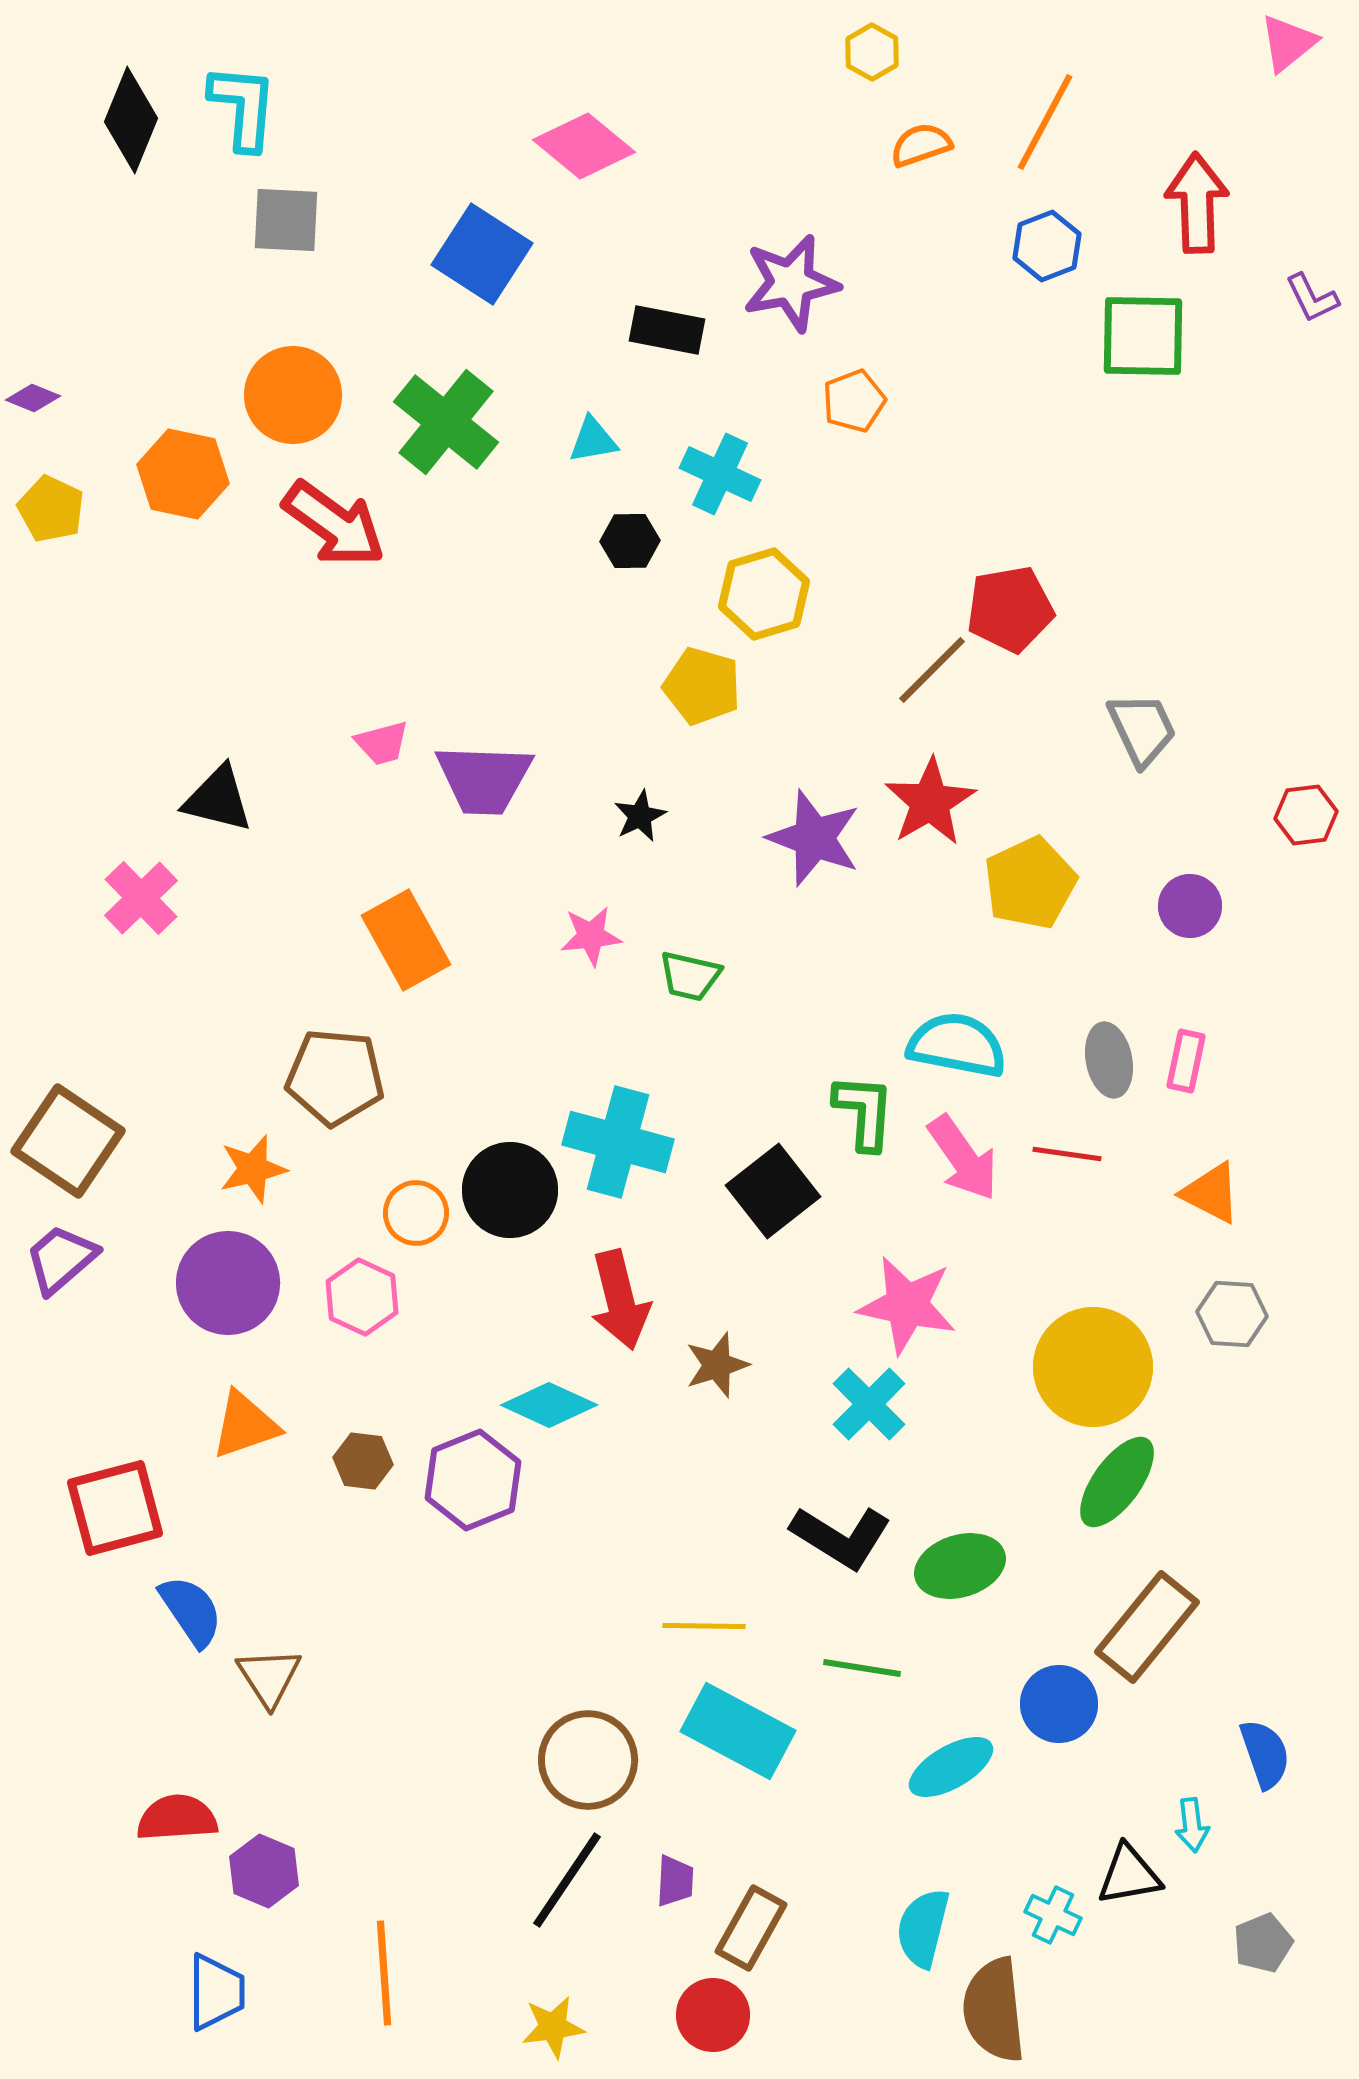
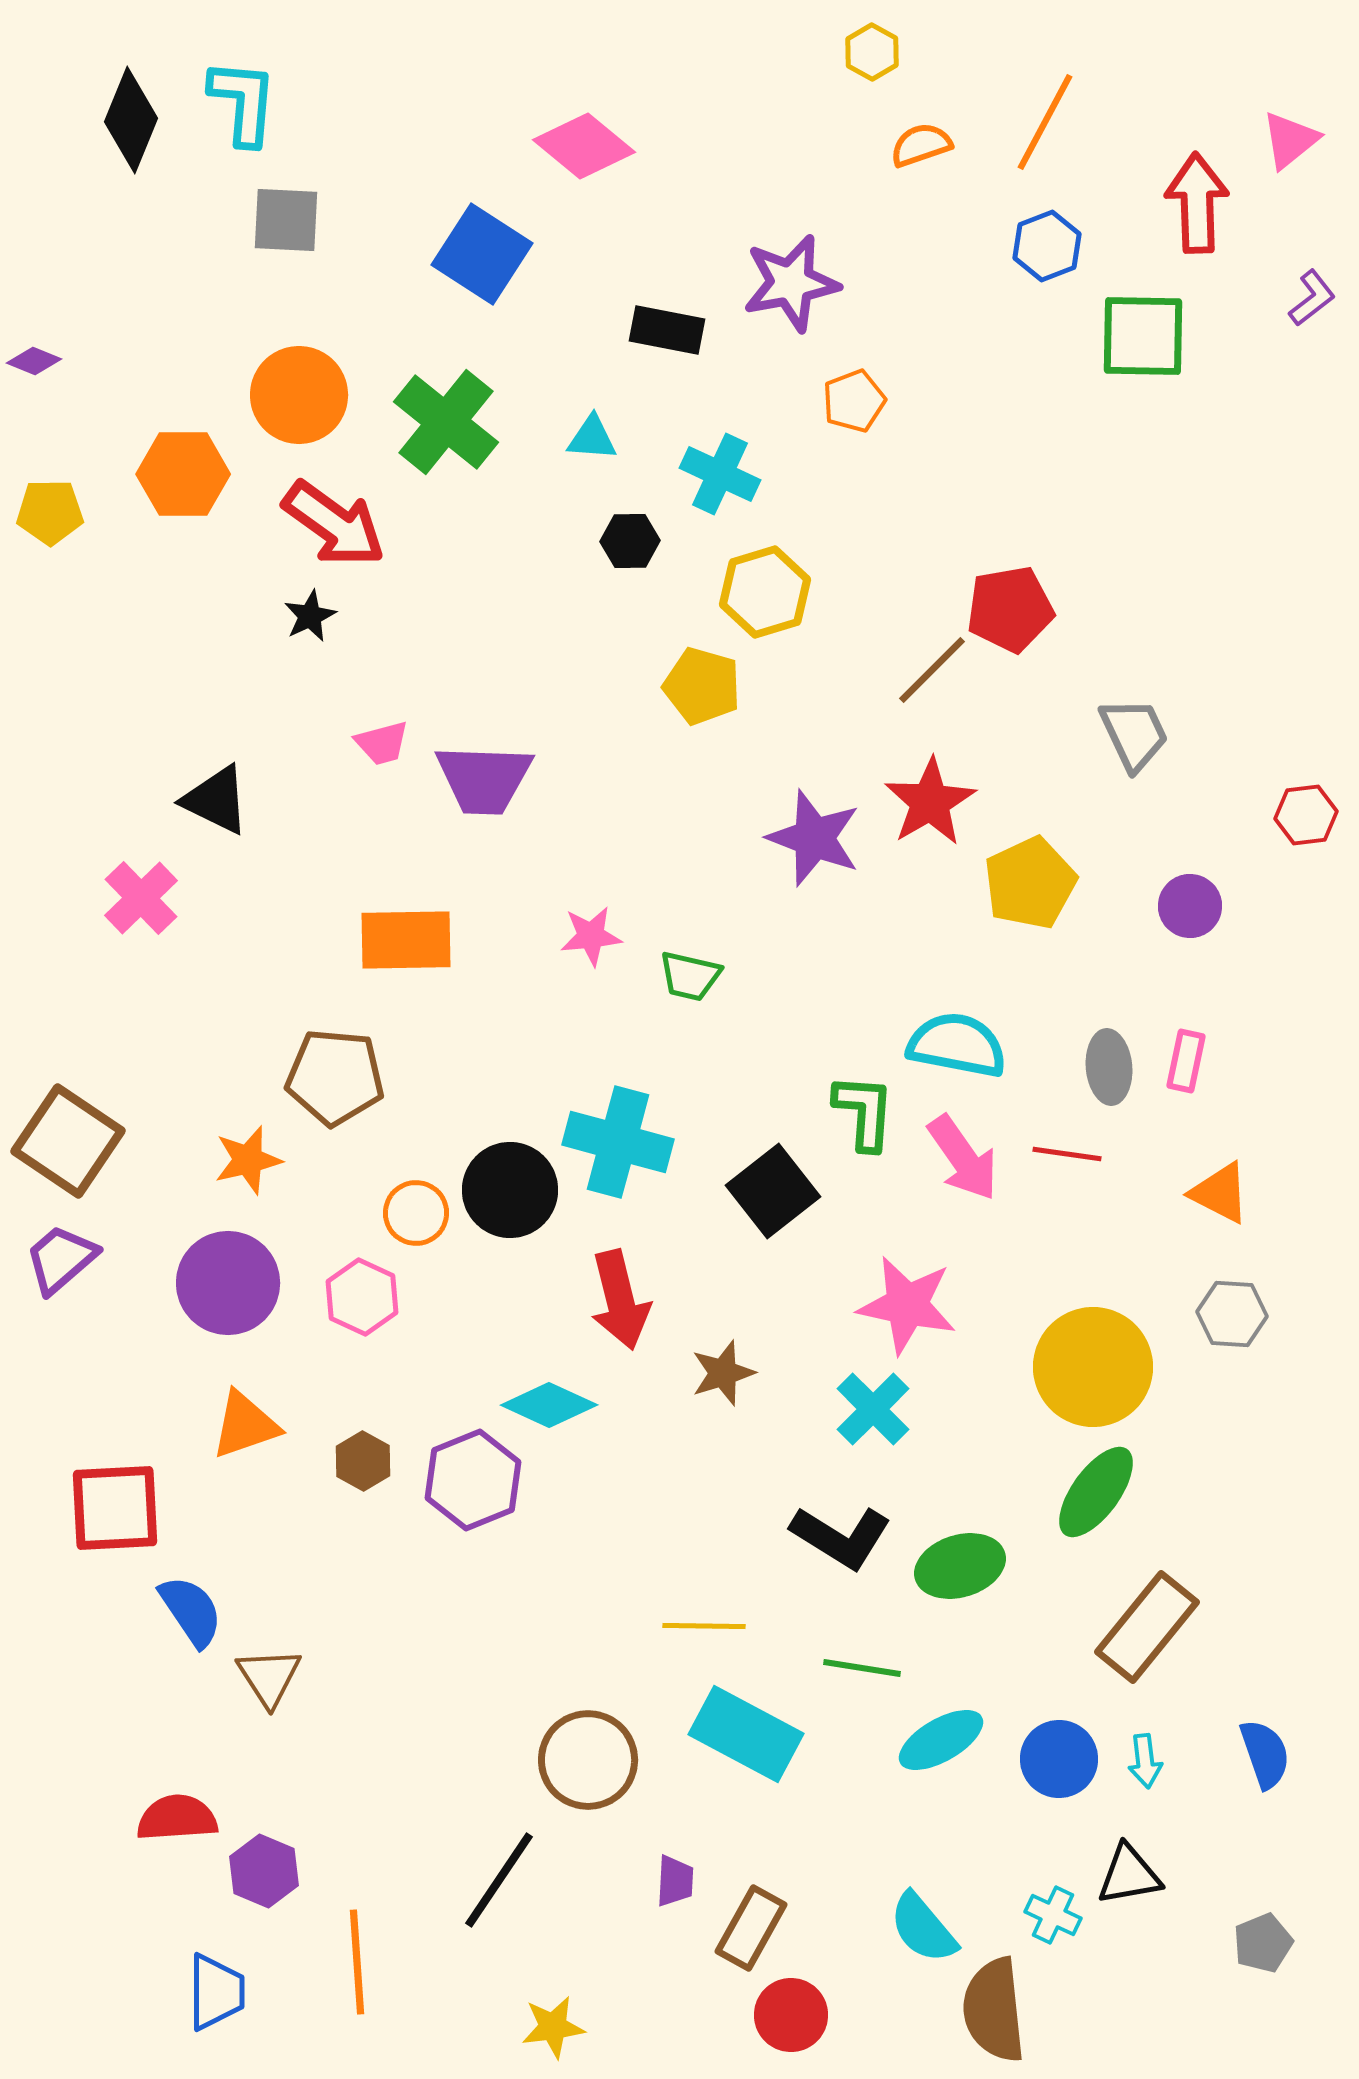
pink triangle at (1288, 43): moved 2 px right, 97 px down
cyan L-shape at (243, 107): moved 5 px up
purple L-shape at (1312, 298): rotated 102 degrees counterclockwise
orange circle at (293, 395): moved 6 px right
purple diamond at (33, 398): moved 1 px right, 37 px up
cyan triangle at (593, 440): moved 1 px left, 2 px up; rotated 14 degrees clockwise
orange hexagon at (183, 474): rotated 12 degrees counterclockwise
yellow pentagon at (51, 509): moved 1 px left, 3 px down; rotated 26 degrees counterclockwise
yellow hexagon at (764, 594): moved 1 px right, 2 px up
gray trapezoid at (1142, 729): moved 8 px left, 5 px down
black triangle at (218, 799): moved 2 px left, 1 px down; rotated 12 degrees clockwise
black star at (640, 816): moved 330 px left, 200 px up
orange rectangle at (406, 940): rotated 62 degrees counterclockwise
gray ellipse at (1109, 1060): moved 7 px down; rotated 6 degrees clockwise
orange star at (253, 1169): moved 5 px left, 9 px up
orange triangle at (1211, 1193): moved 9 px right
brown star at (717, 1365): moved 6 px right, 8 px down
cyan cross at (869, 1404): moved 4 px right, 5 px down
brown hexagon at (363, 1461): rotated 22 degrees clockwise
green ellipse at (1117, 1482): moved 21 px left, 10 px down
red square at (115, 1508): rotated 12 degrees clockwise
blue circle at (1059, 1704): moved 55 px down
cyan rectangle at (738, 1731): moved 8 px right, 3 px down
cyan ellipse at (951, 1767): moved 10 px left, 27 px up
cyan arrow at (1192, 1825): moved 47 px left, 64 px up
black line at (567, 1880): moved 68 px left
cyan semicircle at (923, 1928): rotated 54 degrees counterclockwise
orange line at (384, 1973): moved 27 px left, 11 px up
red circle at (713, 2015): moved 78 px right
